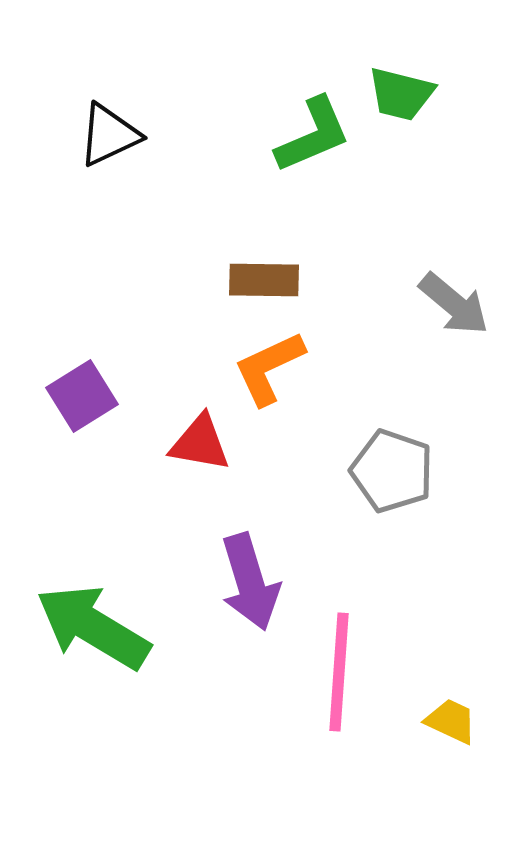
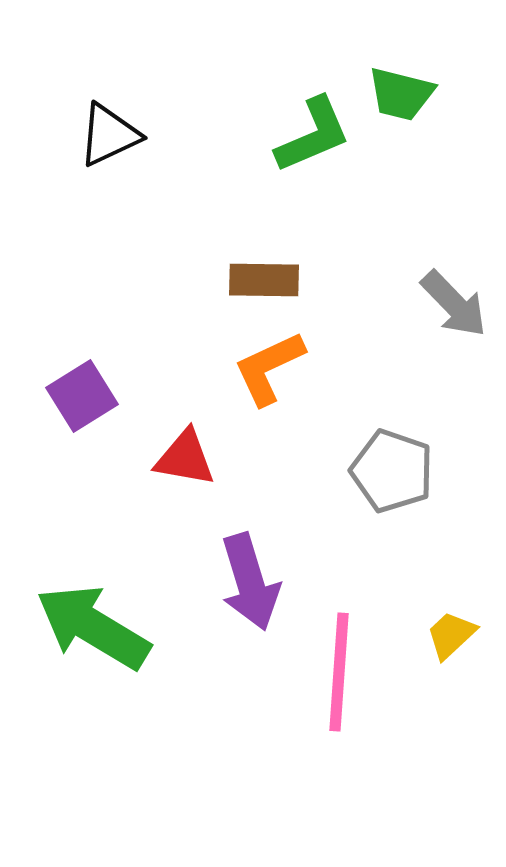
gray arrow: rotated 6 degrees clockwise
red triangle: moved 15 px left, 15 px down
yellow trapezoid: moved 86 px up; rotated 68 degrees counterclockwise
